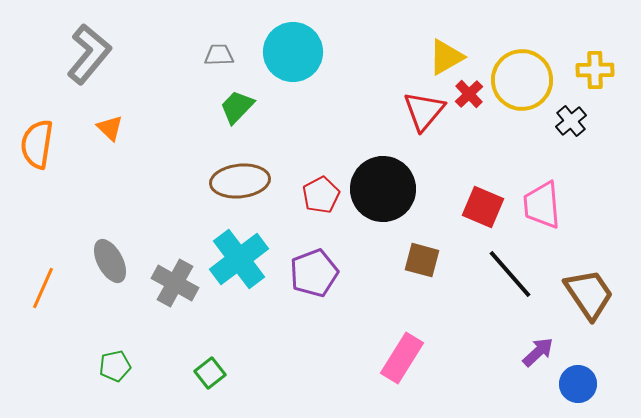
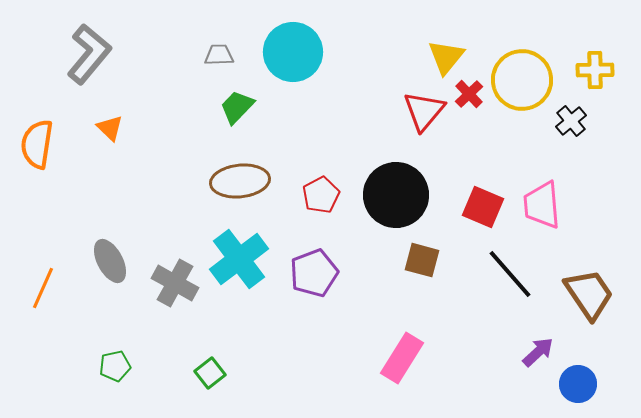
yellow triangle: rotated 21 degrees counterclockwise
black circle: moved 13 px right, 6 px down
